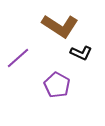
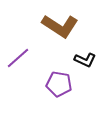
black L-shape: moved 4 px right, 7 px down
purple pentagon: moved 2 px right, 1 px up; rotated 20 degrees counterclockwise
